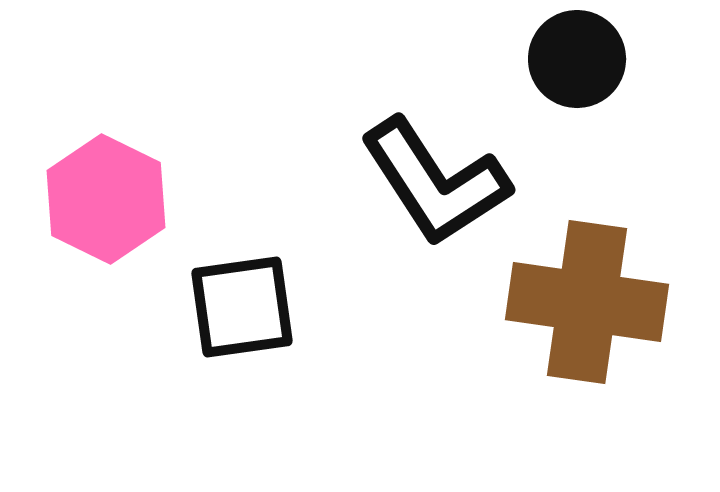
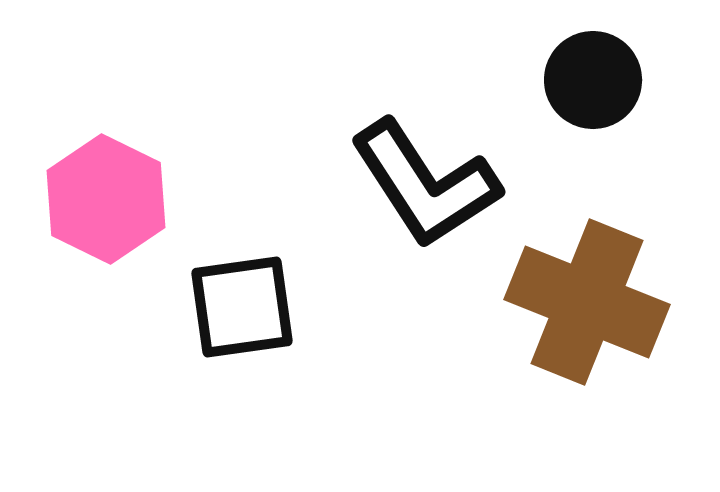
black circle: moved 16 px right, 21 px down
black L-shape: moved 10 px left, 2 px down
brown cross: rotated 14 degrees clockwise
